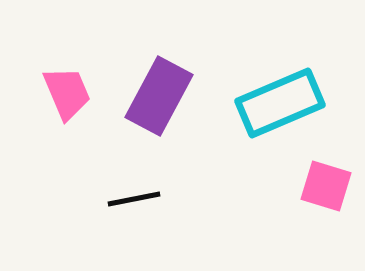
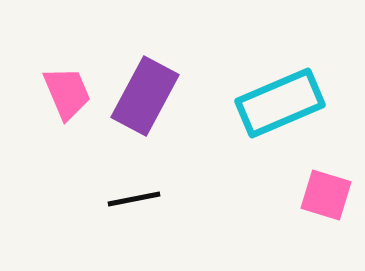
purple rectangle: moved 14 px left
pink square: moved 9 px down
